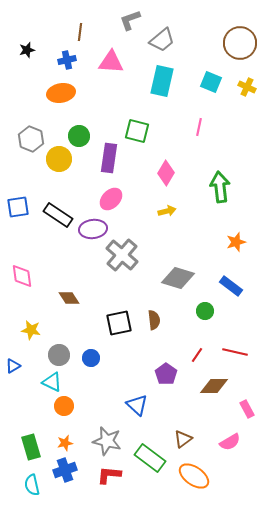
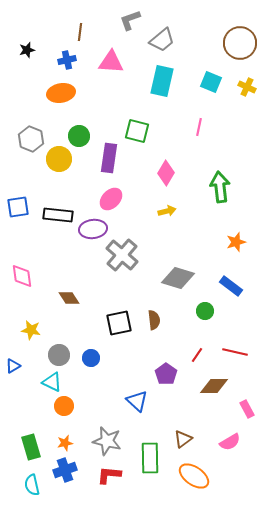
black rectangle at (58, 215): rotated 28 degrees counterclockwise
blue triangle at (137, 405): moved 4 px up
green rectangle at (150, 458): rotated 52 degrees clockwise
